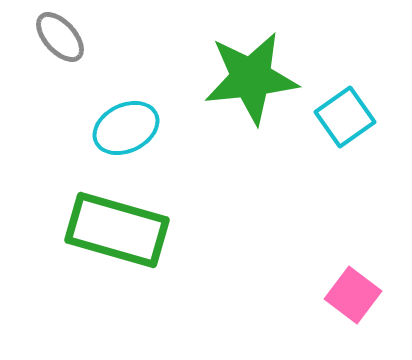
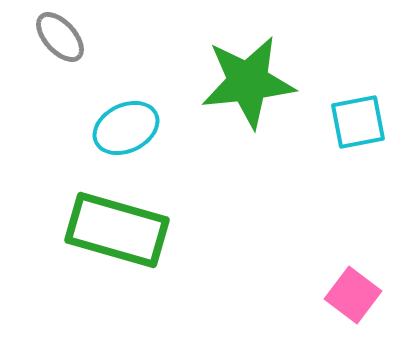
green star: moved 3 px left, 4 px down
cyan square: moved 13 px right, 5 px down; rotated 24 degrees clockwise
